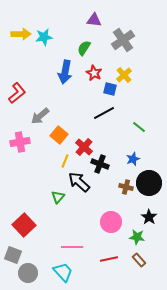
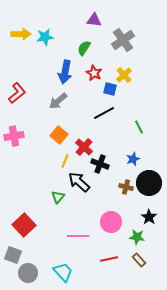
cyan star: moved 1 px right
gray arrow: moved 18 px right, 15 px up
green line: rotated 24 degrees clockwise
pink cross: moved 6 px left, 6 px up
pink line: moved 6 px right, 11 px up
